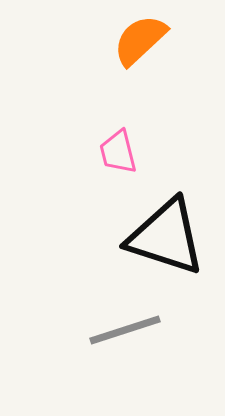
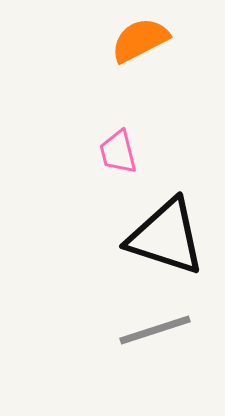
orange semicircle: rotated 16 degrees clockwise
gray line: moved 30 px right
